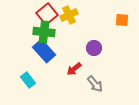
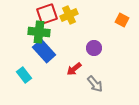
red square: rotated 20 degrees clockwise
orange square: rotated 24 degrees clockwise
green cross: moved 5 px left
cyan rectangle: moved 4 px left, 5 px up
